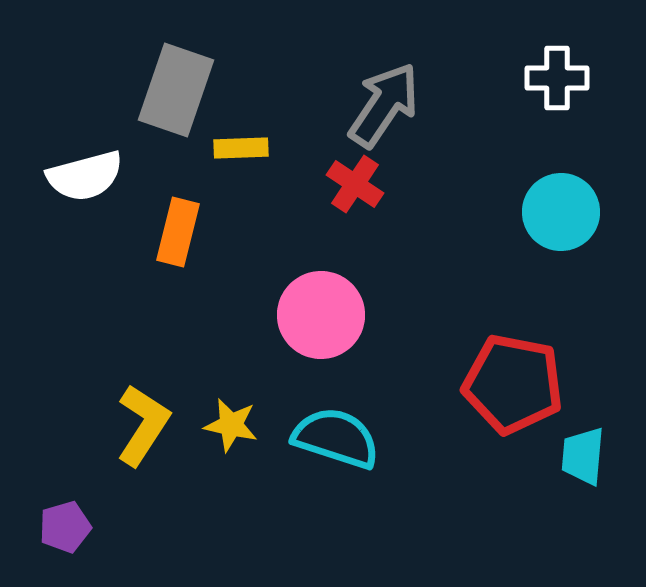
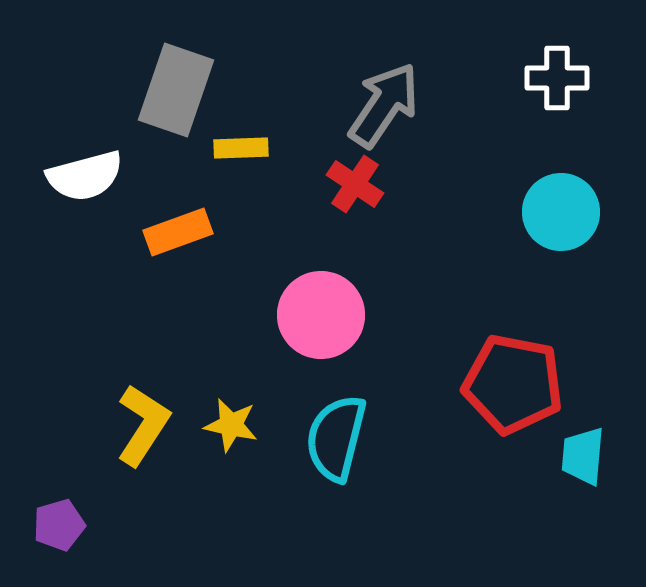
orange rectangle: rotated 56 degrees clockwise
cyan semicircle: rotated 94 degrees counterclockwise
purple pentagon: moved 6 px left, 2 px up
